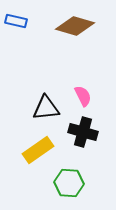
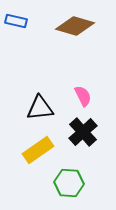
black triangle: moved 6 px left
black cross: rotated 32 degrees clockwise
